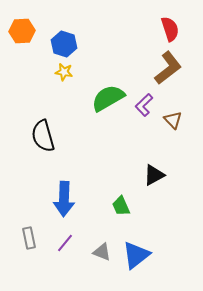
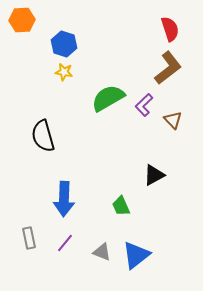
orange hexagon: moved 11 px up
